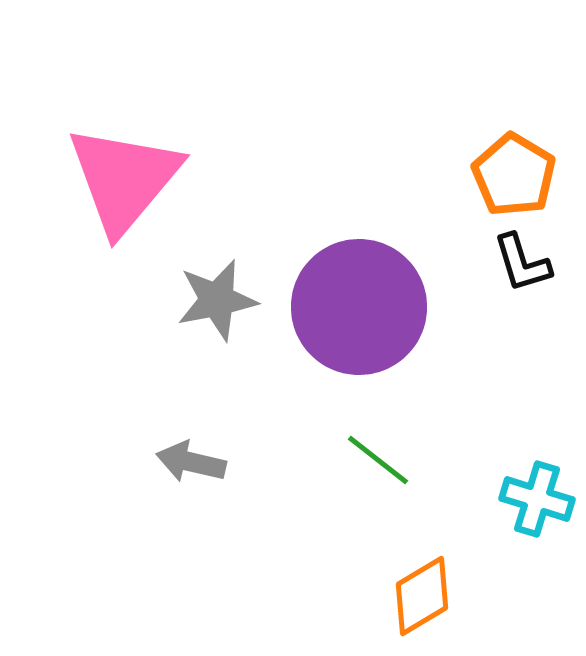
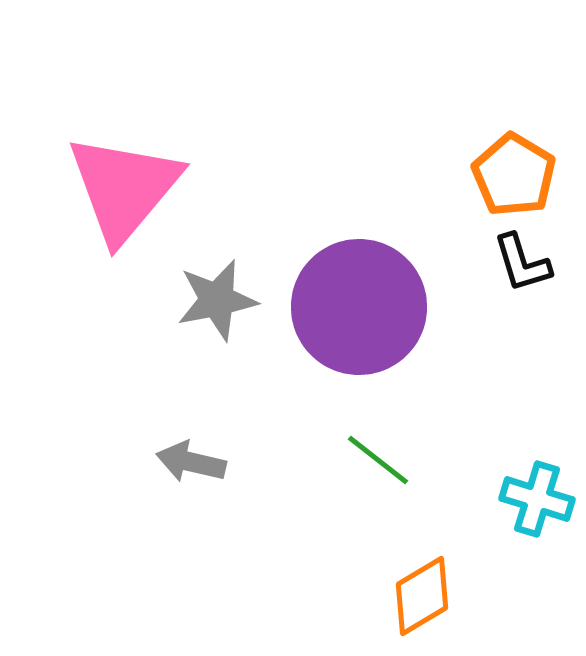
pink triangle: moved 9 px down
